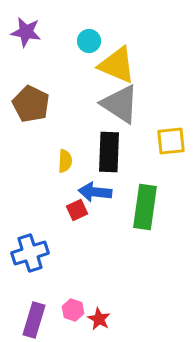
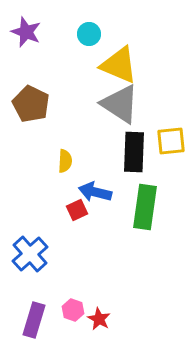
purple star: rotated 12 degrees clockwise
cyan circle: moved 7 px up
yellow triangle: moved 2 px right
black rectangle: moved 25 px right
blue arrow: rotated 8 degrees clockwise
blue cross: moved 1 px down; rotated 24 degrees counterclockwise
